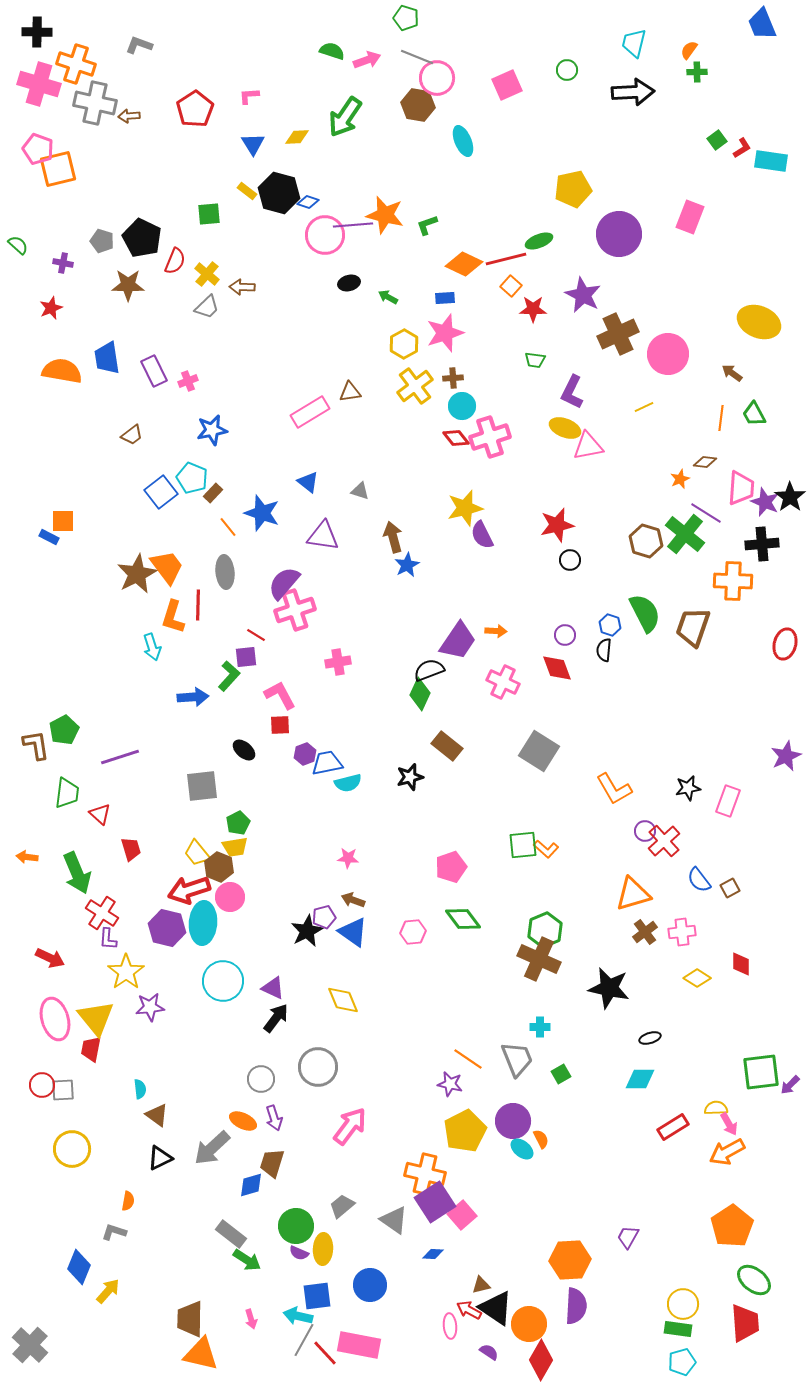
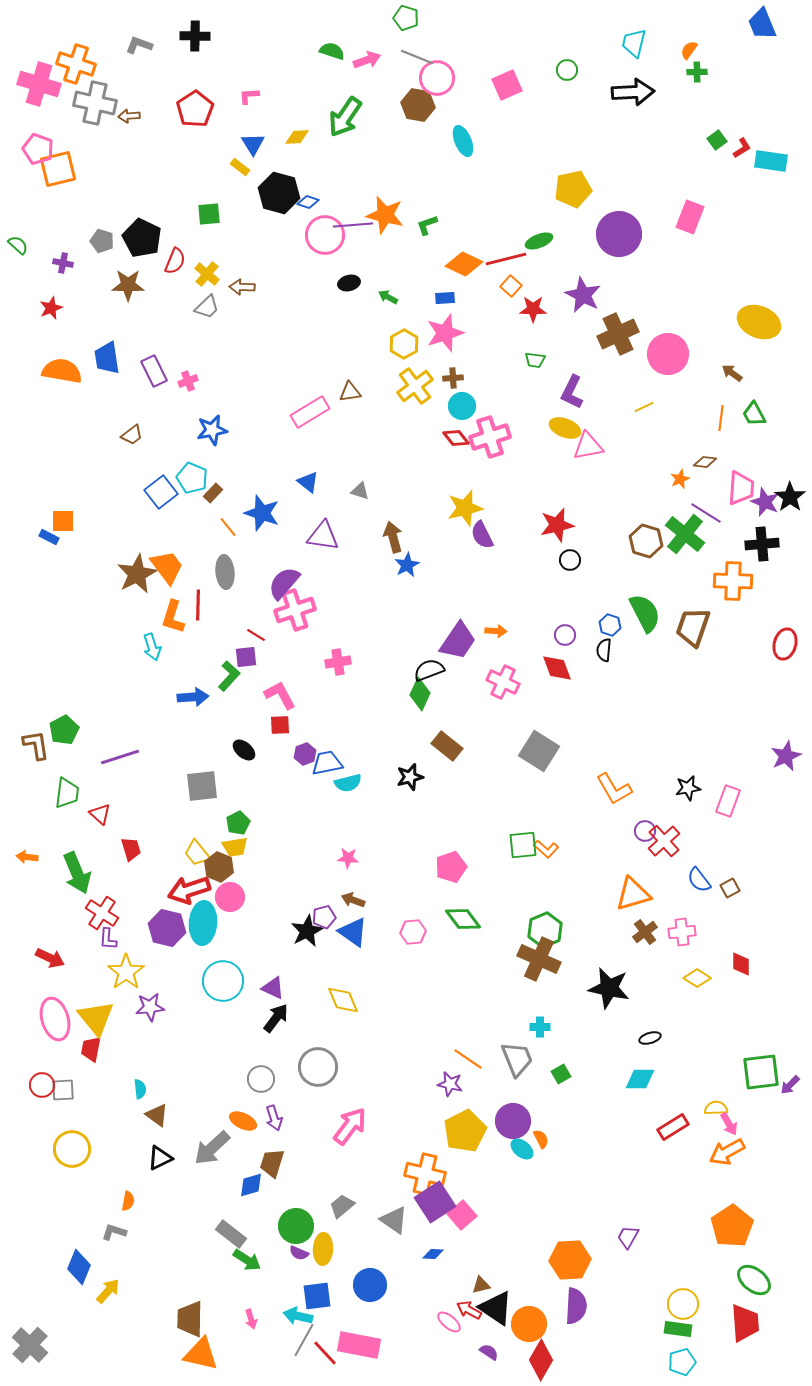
black cross at (37, 32): moved 158 px right, 4 px down
yellow rectangle at (247, 191): moved 7 px left, 24 px up
pink ellipse at (450, 1326): moved 1 px left, 4 px up; rotated 45 degrees counterclockwise
